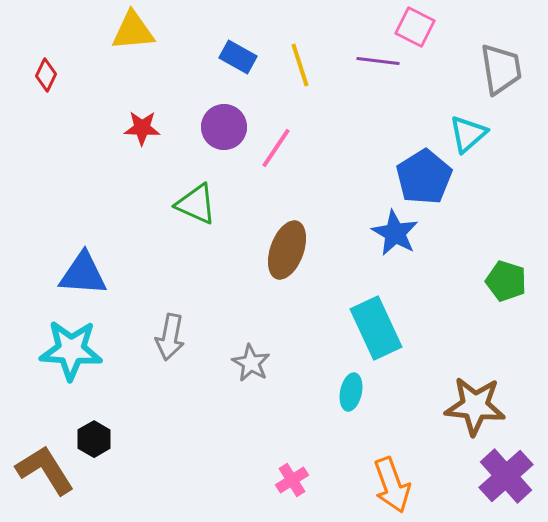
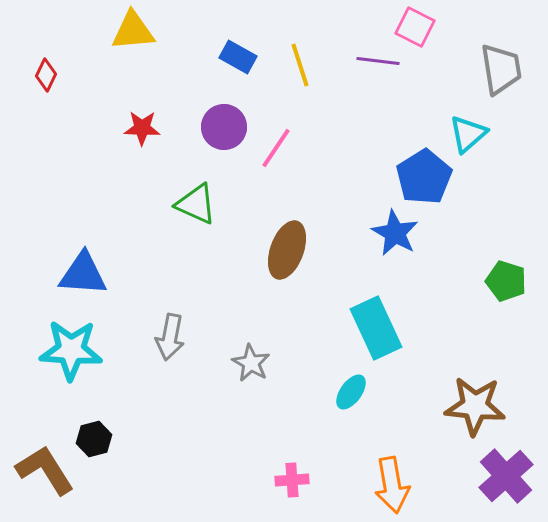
cyan ellipse: rotated 24 degrees clockwise
black hexagon: rotated 16 degrees clockwise
pink cross: rotated 28 degrees clockwise
orange arrow: rotated 10 degrees clockwise
